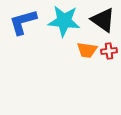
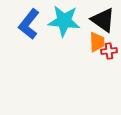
blue L-shape: moved 6 px right, 2 px down; rotated 36 degrees counterclockwise
orange trapezoid: moved 10 px right, 8 px up; rotated 100 degrees counterclockwise
